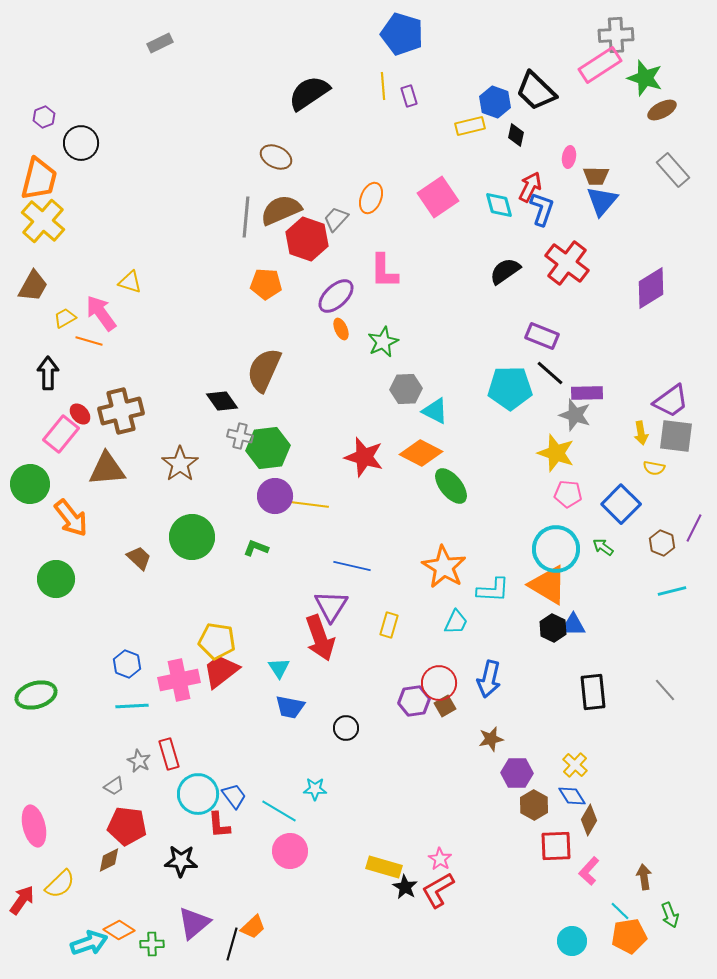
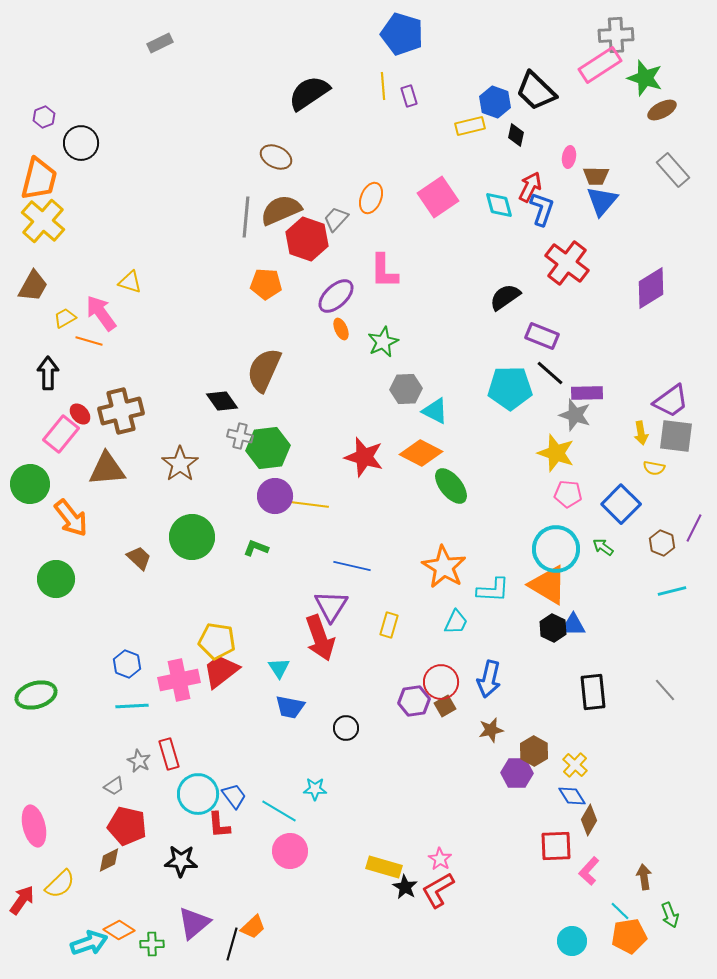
black semicircle at (505, 271): moved 26 px down
red circle at (439, 683): moved 2 px right, 1 px up
brown star at (491, 739): moved 9 px up
brown hexagon at (534, 805): moved 54 px up
red pentagon at (127, 826): rotated 6 degrees clockwise
